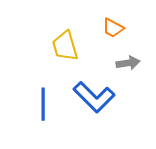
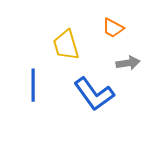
yellow trapezoid: moved 1 px right, 1 px up
blue L-shape: moved 3 px up; rotated 9 degrees clockwise
blue line: moved 10 px left, 19 px up
